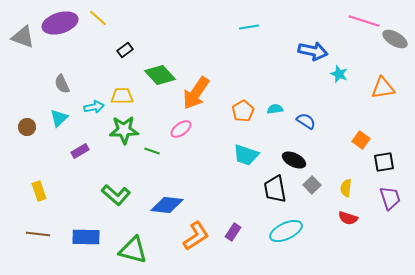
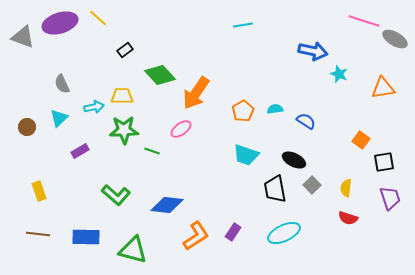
cyan line at (249, 27): moved 6 px left, 2 px up
cyan ellipse at (286, 231): moved 2 px left, 2 px down
